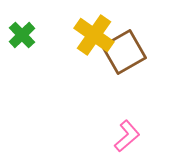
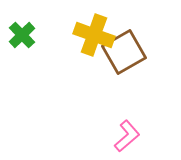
yellow cross: rotated 15 degrees counterclockwise
